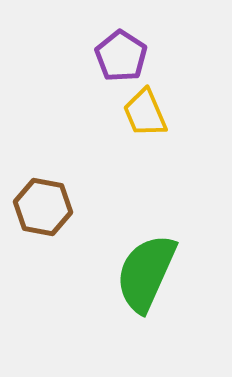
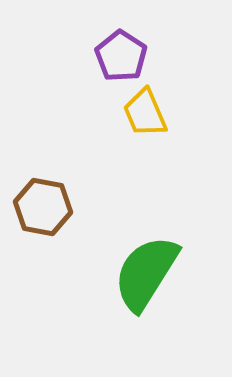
green semicircle: rotated 8 degrees clockwise
